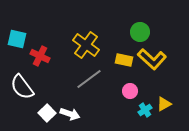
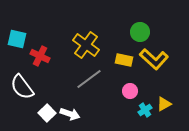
yellow L-shape: moved 2 px right
